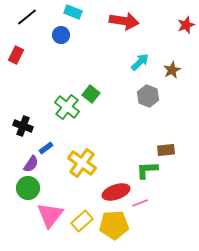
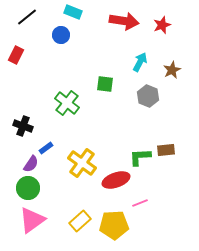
red star: moved 24 px left
cyan arrow: rotated 18 degrees counterclockwise
green square: moved 14 px right, 10 px up; rotated 30 degrees counterclockwise
green cross: moved 4 px up
green L-shape: moved 7 px left, 13 px up
red ellipse: moved 12 px up
pink triangle: moved 18 px left, 5 px down; rotated 16 degrees clockwise
yellow rectangle: moved 2 px left
